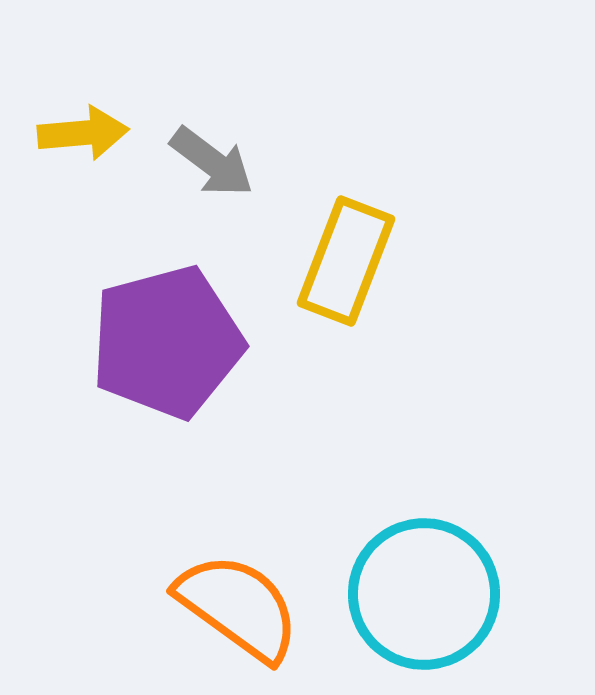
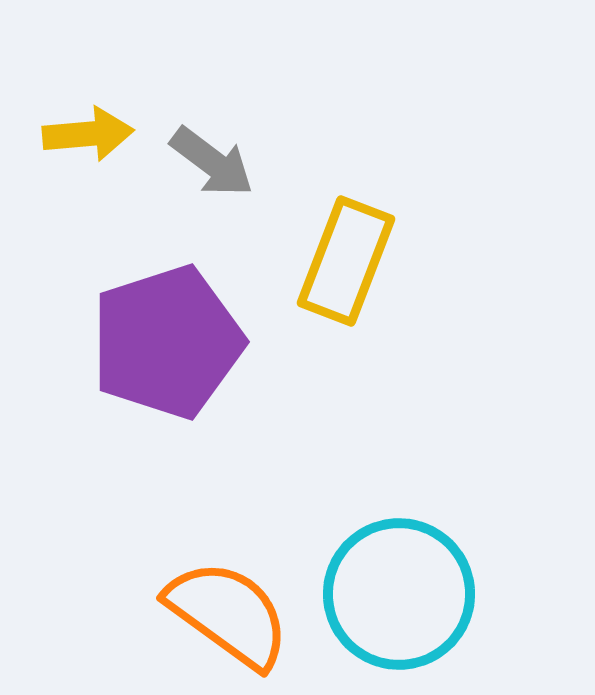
yellow arrow: moved 5 px right, 1 px down
purple pentagon: rotated 3 degrees counterclockwise
cyan circle: moved 25 px left
orange semicircle: moved 10 px left, 7 px down
